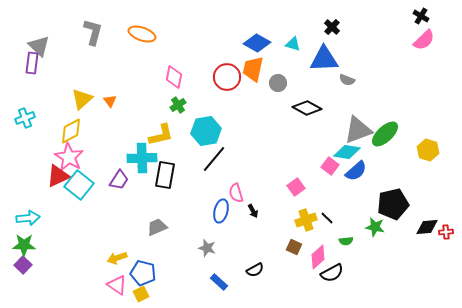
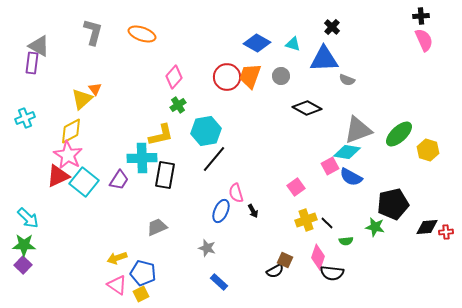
black cross at (421, 16): rotated 35 degrees counterclockwise
pink semicircle at (424, 40): rotated 70 degrees counterclockwise
gray triangle at (39, 46): rotated 15 degrees counterclockwise
orange trapezoid at (253, 69): moved 3 px left, 7 px down; rotated 8 degrees clockwise
pink diamond at (174, 77): rotated 30 degrees clockwise
gray circle at (278, 83): moved 3 px right, 7 px up
orange triangle at (110, 101): moved 15 px left, 12 px up
green ellipse at (385, 134): moved 14 px right
pink star at (69, 157): moved 1 px left, 2 px up
pink square at (330, 166): rotated 24 degrees clockwise
blue semicircle at (356, 171): moved 5 px left, 6 px down; rotated 70 degrees clockwise
cyan square at (79, 185): moved 5 px right, 3 px up
blue ellipse at (221, 211): rotated 10 degrees clockwise
cyan arrow at (28, 218): rotated 50 degrees clockwise
black line at (327, 218): moved 5 px down
brown square at (294, 247): moved 9 px left, 13 px down
pink diamond at (318, 257): rotated 30 degrees counterclockwise
black semicircle at (255, 270): moved 20 px right, 1 px down
black semicircle at (332, 273): rotated 35 degrees clockwise
